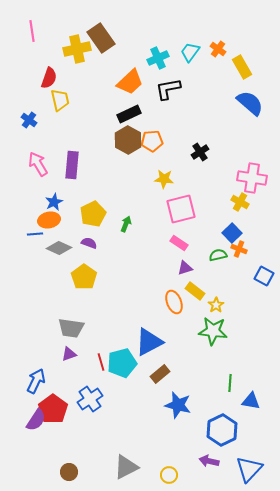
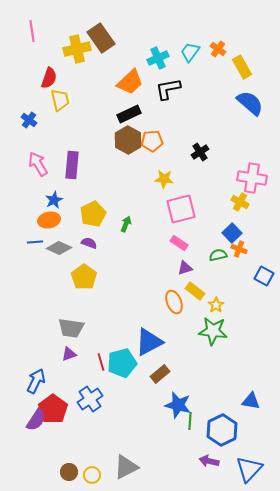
blue star at (54, 202): moved 2 px up
blue line at (35, 234): moved 8 px down
green line at (230, 383): moved 40 px left, 38 px down
yellow circle at (169, 475): moved 77 px left
